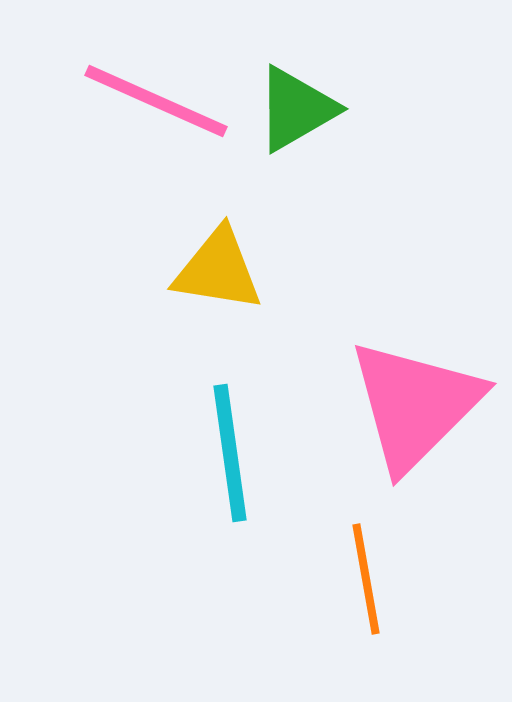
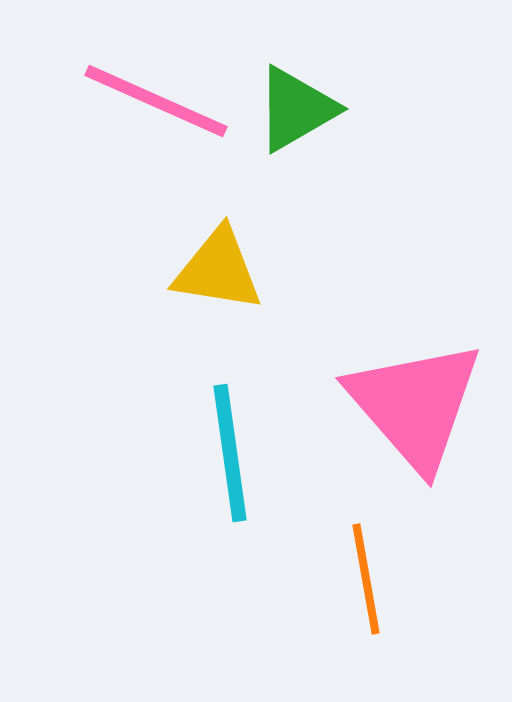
pink triangle: rotated 26 degrees counterclockwise
